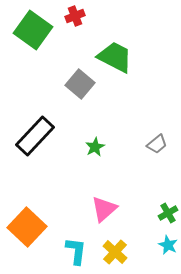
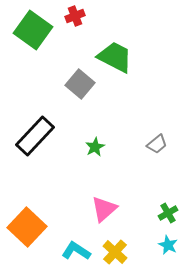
cyan L-shape: rotated 64 degrees counterclockwise
